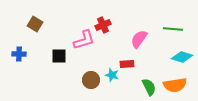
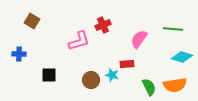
brown square: moved 3 px left, 3 px up
pink L-shape: moved 5 px left, 1 px down
black square: moved 10 px left, 19 px down
